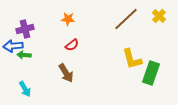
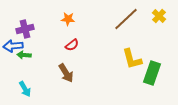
green rectangle: moved 1 px right
